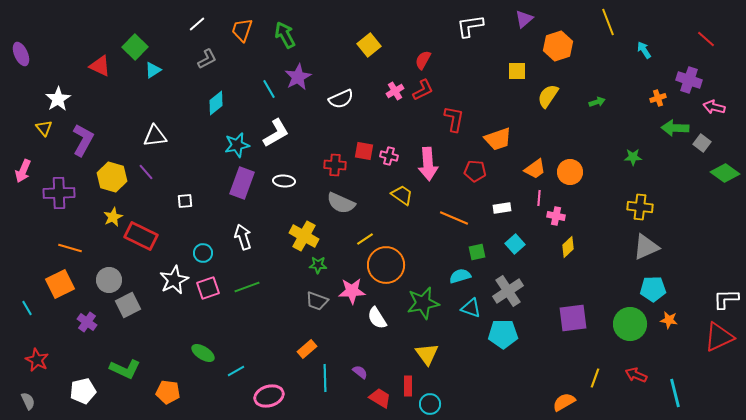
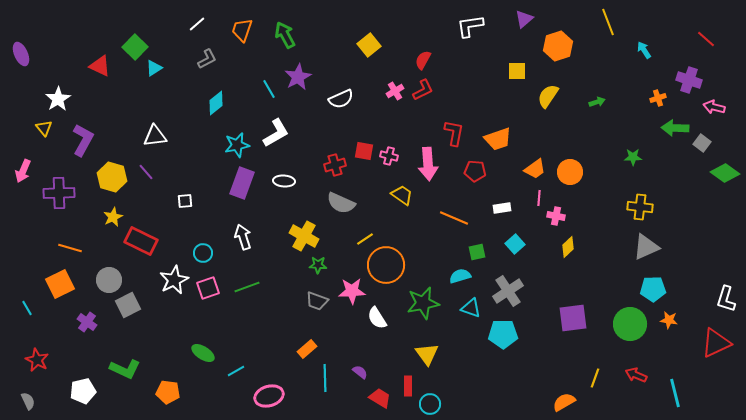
cyan triangle at (153, 70): moved 1 px right, 2 px up
red L-shape at (454, 119): moved 14 px down
red cross at (335, 165): rotated 20 degrees counterclockwise
red rectangle at (141, 236): moved 5 px down
white L-shape at (726, 299): rotated 72 degrees counterclockwise
red triangle at (719, 337): moved 3 px left, 6 px down
